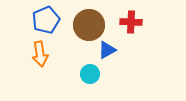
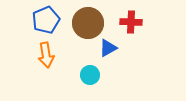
brown circle: moved 1 px left, 2 px up
blue triangle: moved 1 px right, 2 px up
orange arrow: moved 6 px right, 1 px down
cyan circle: moved 1 px down
